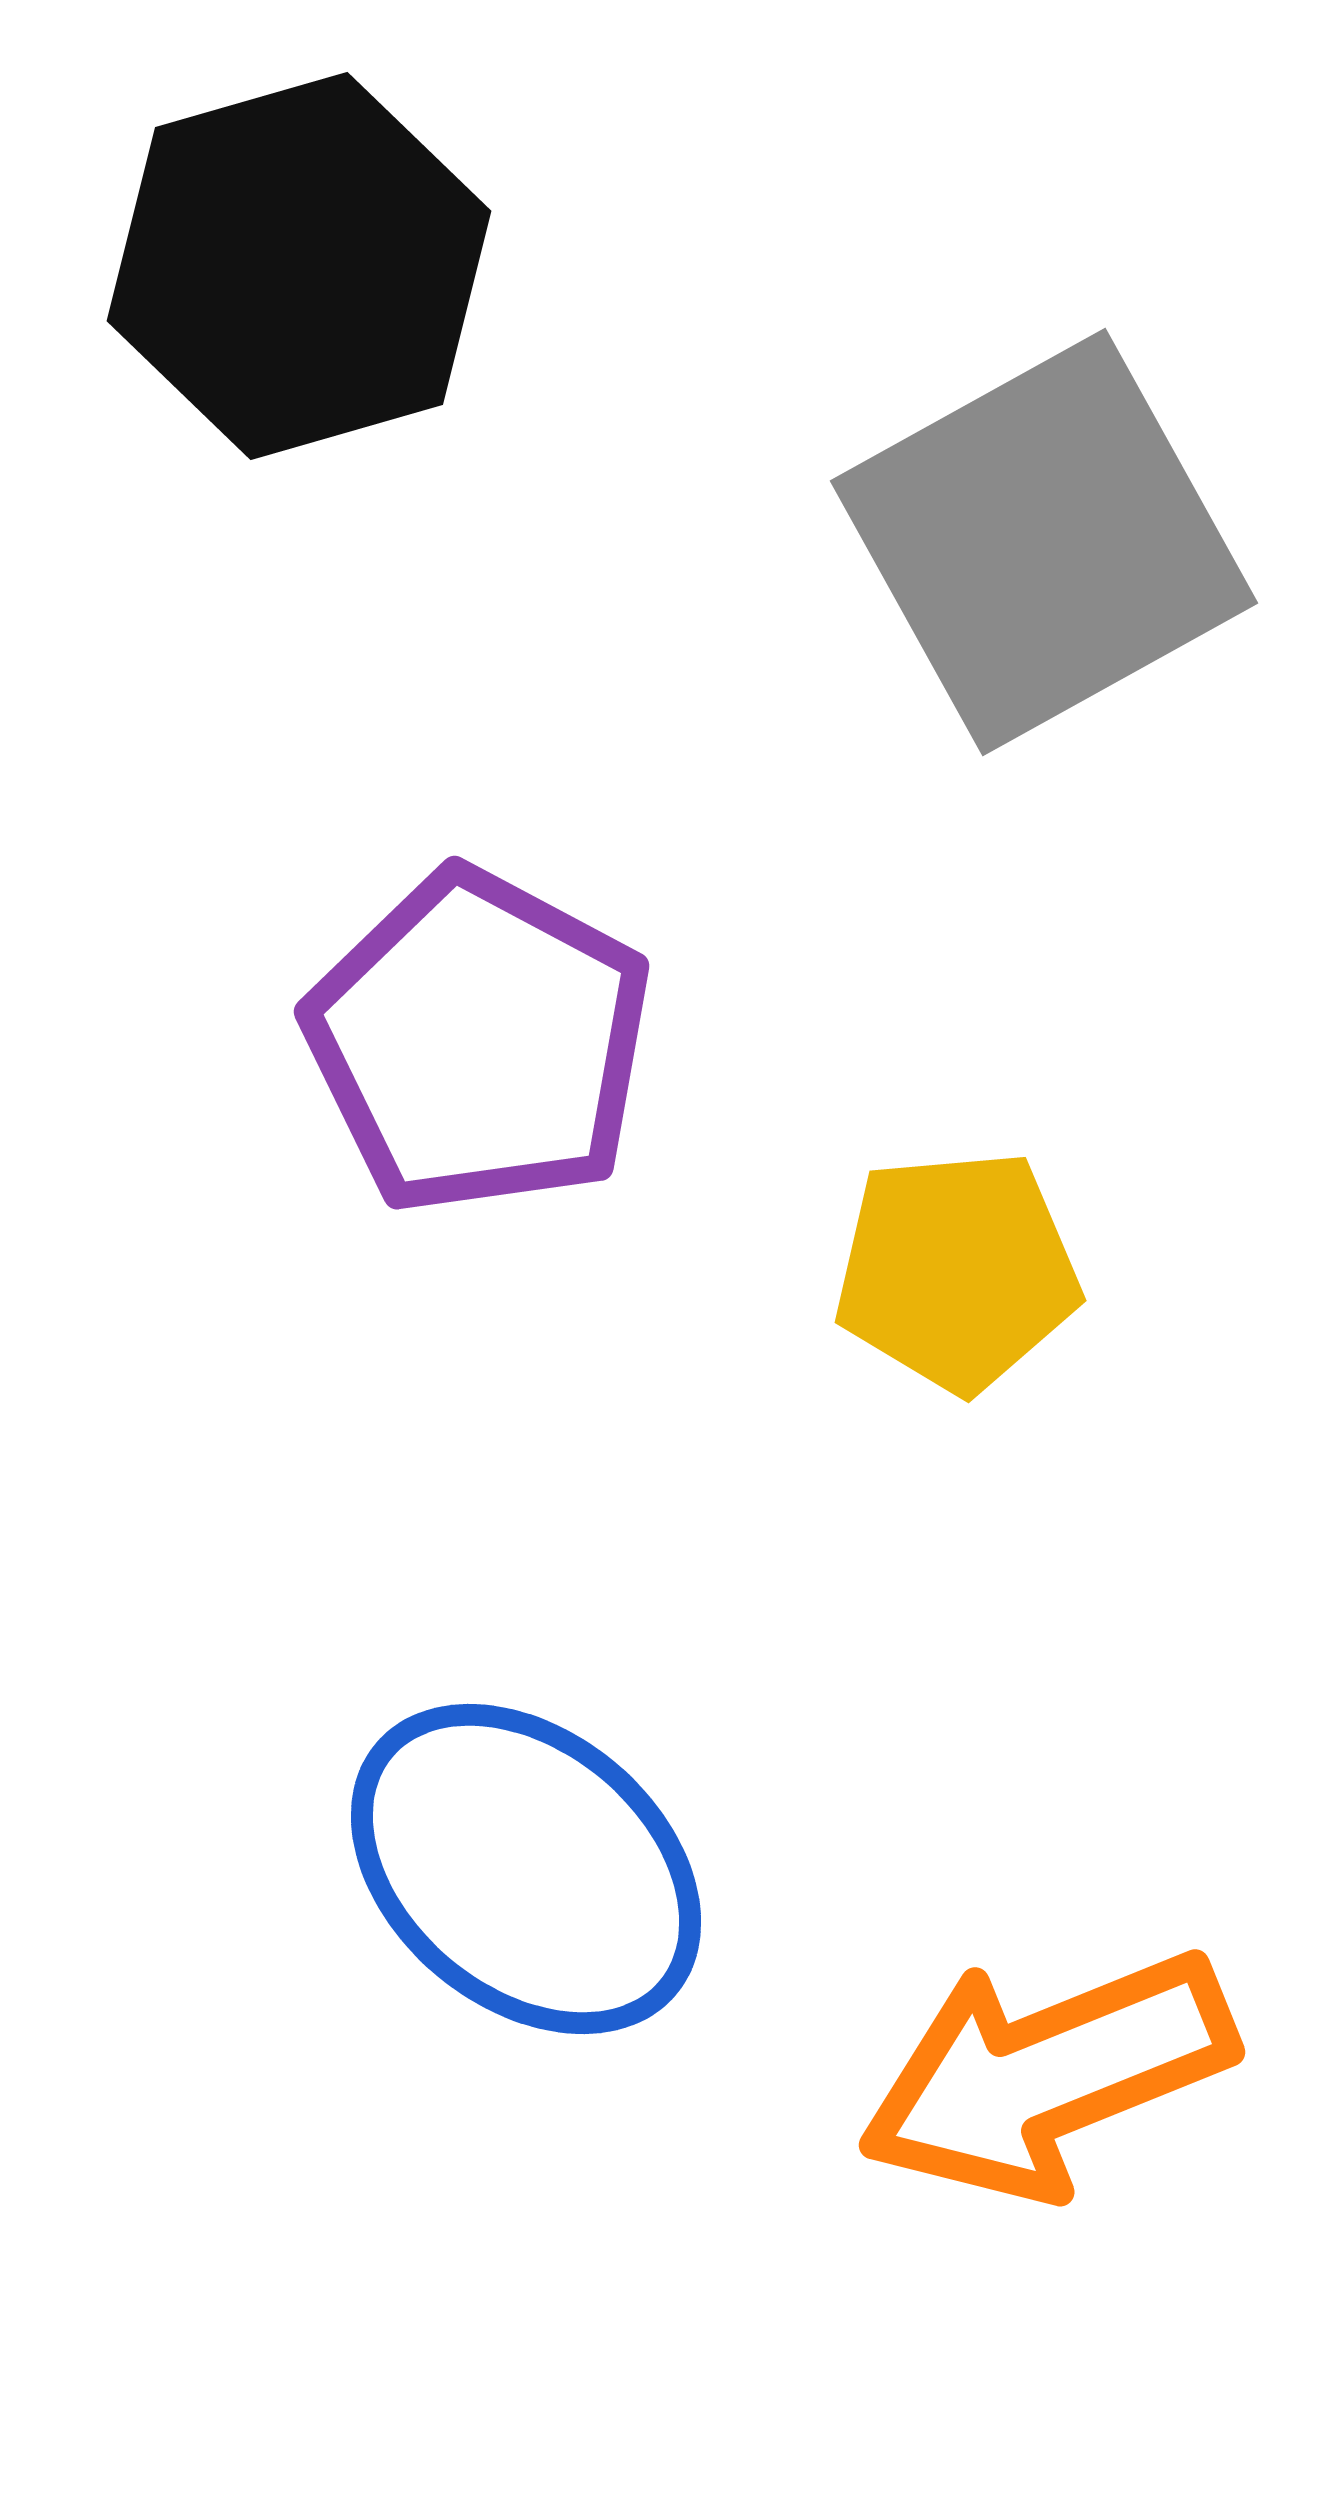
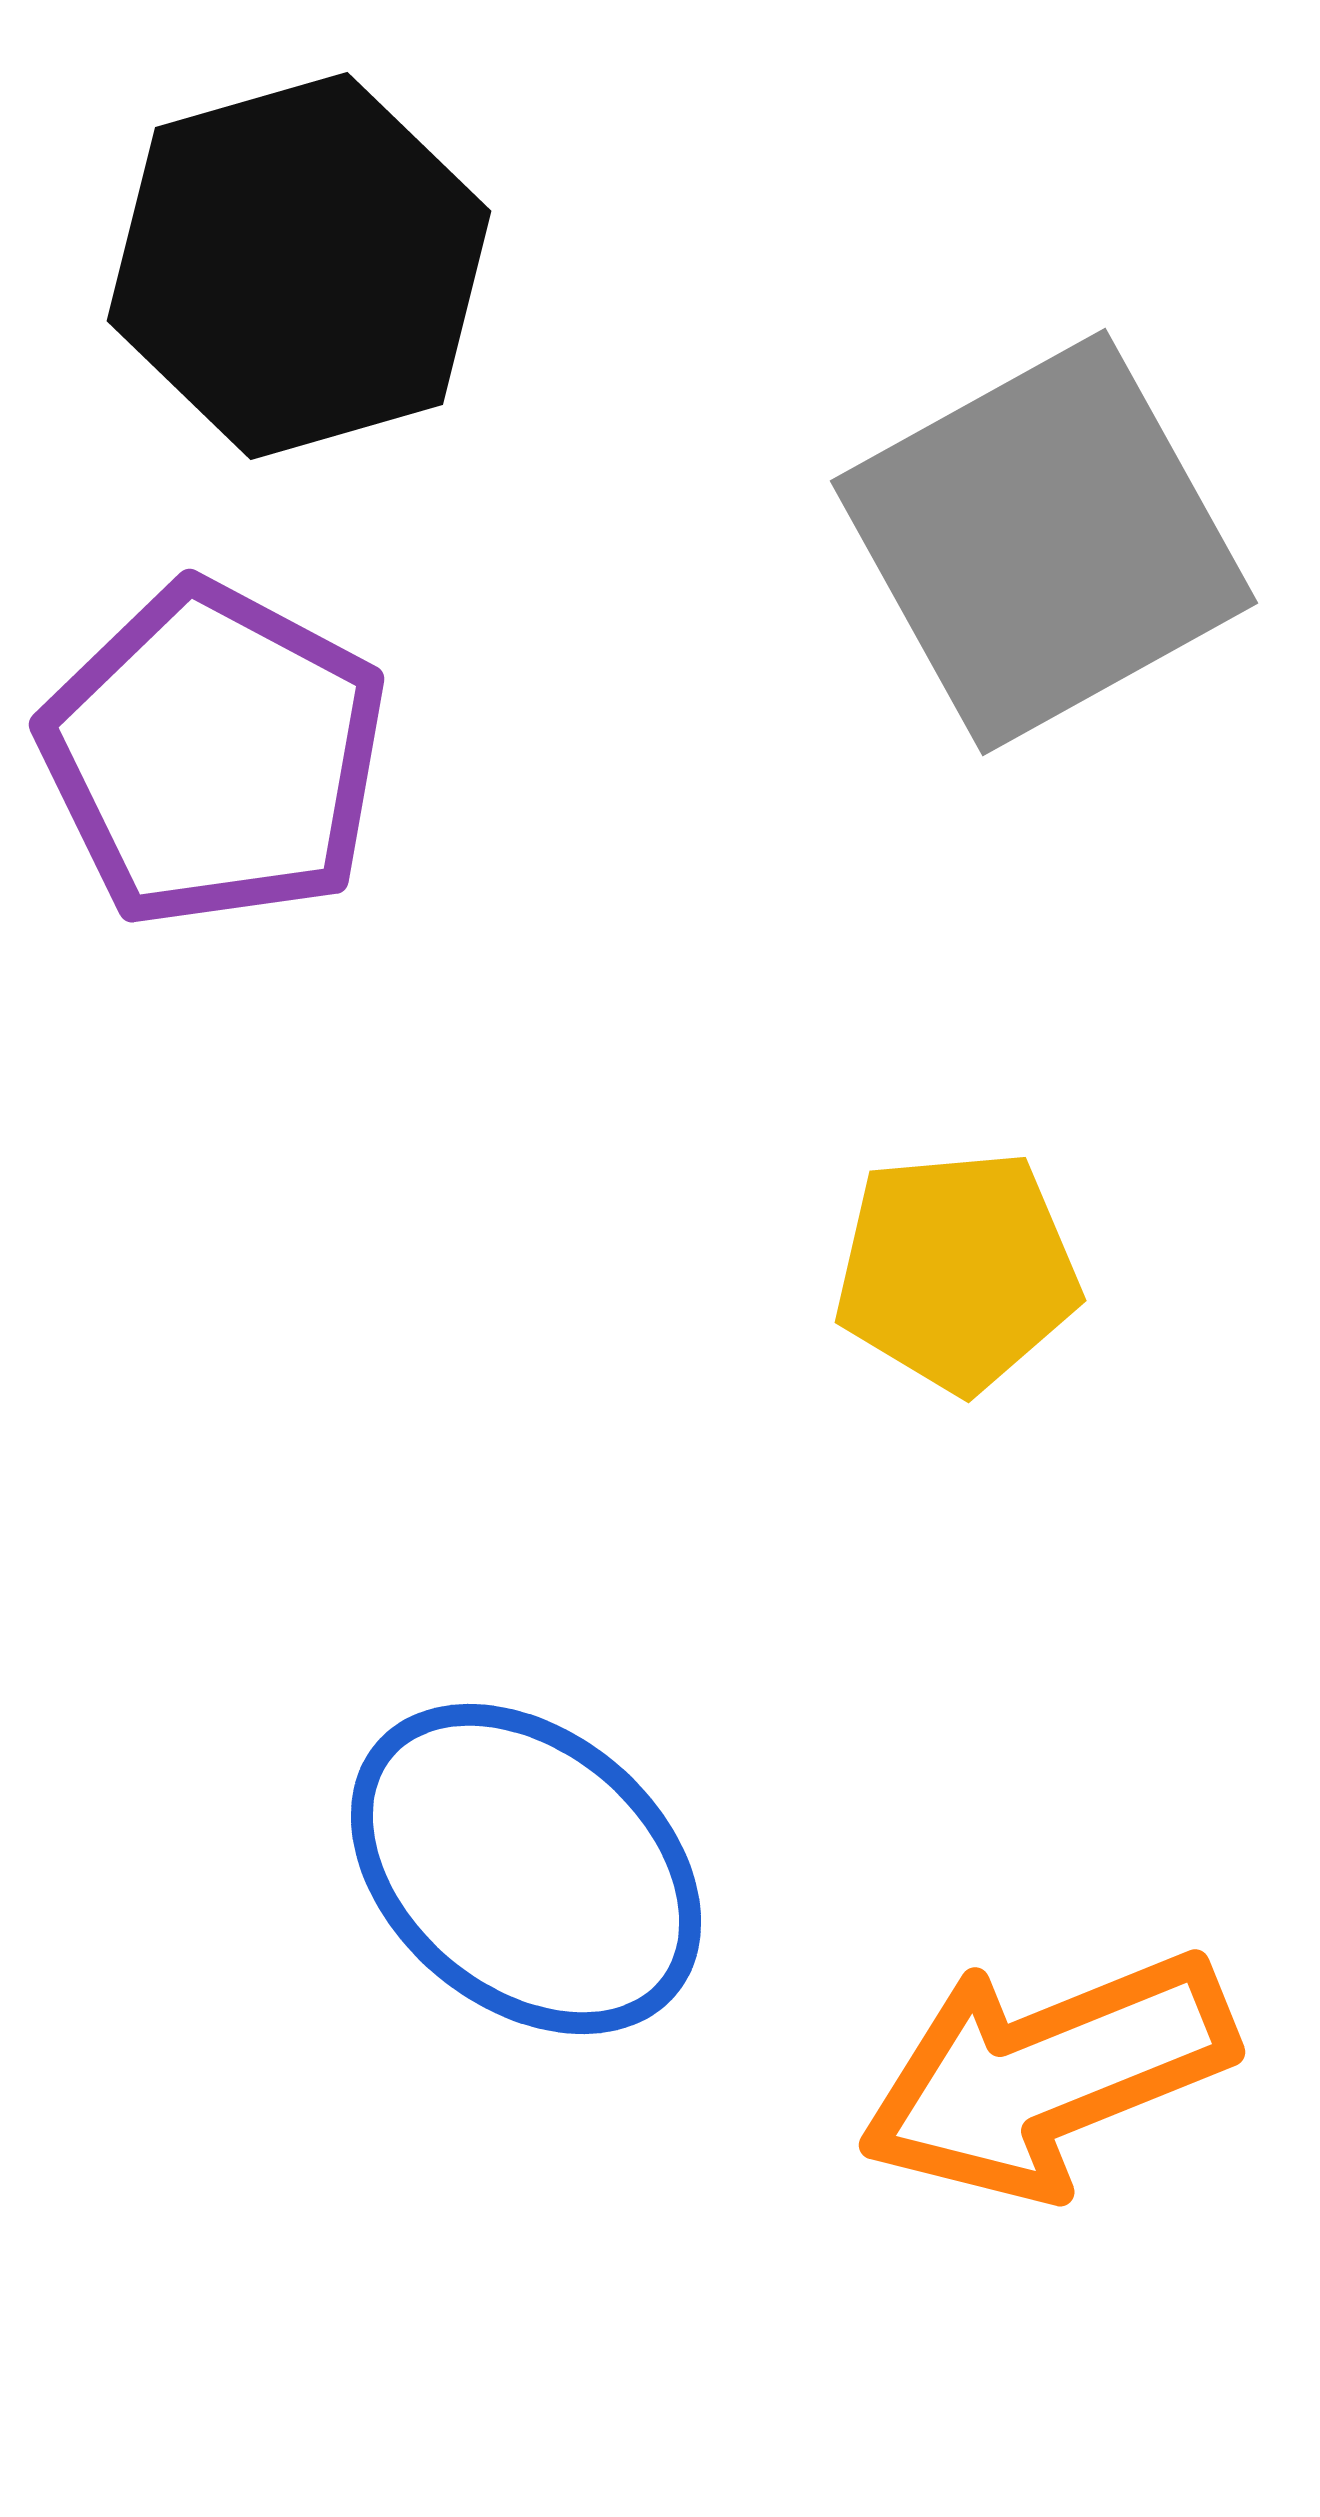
purple pentagon: moved 265 px left, 287 px up
